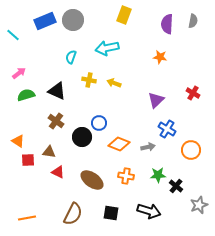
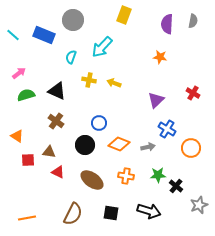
blue rectangle: moved 1 px left, 14 px down; rotated 45 degrees clockwise
cyan arrow: moved 5 px left, 1 px up; rotated 35 degrees counterclockwise
black circle: moved 3 px right, 8 px down
orange triangle: moved 1 px left, 5 px up
orange circle: moved 2 px up
